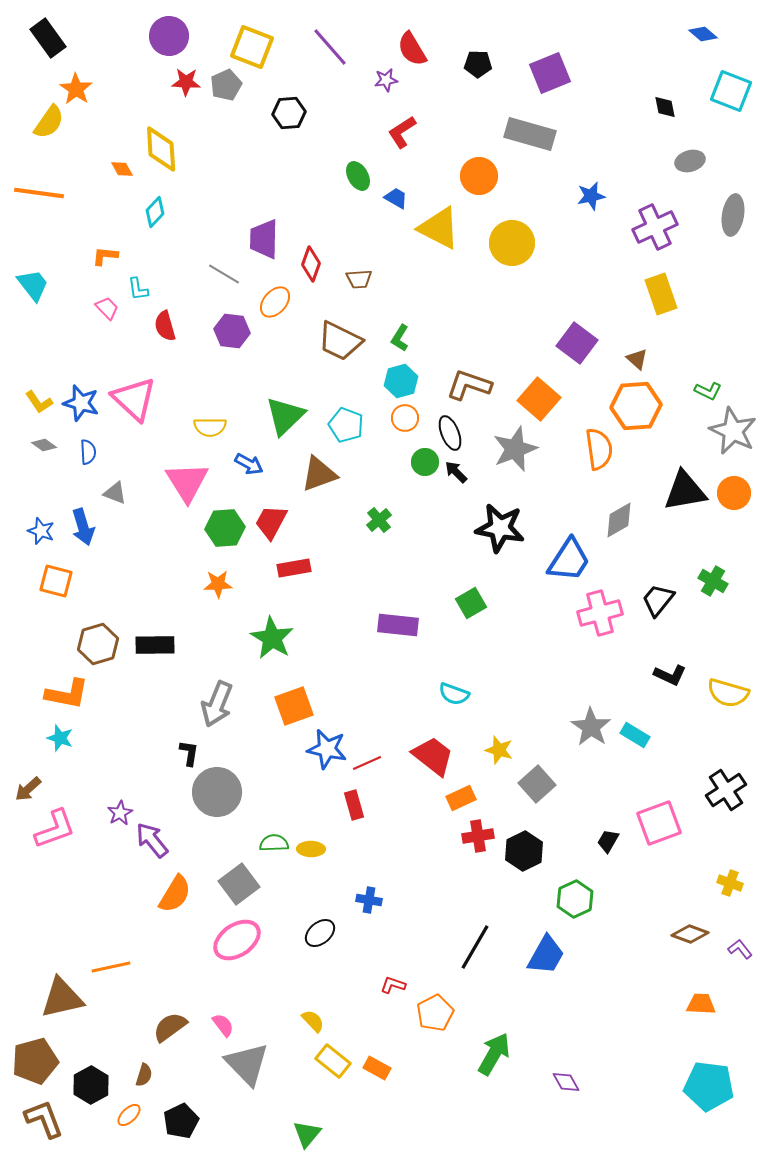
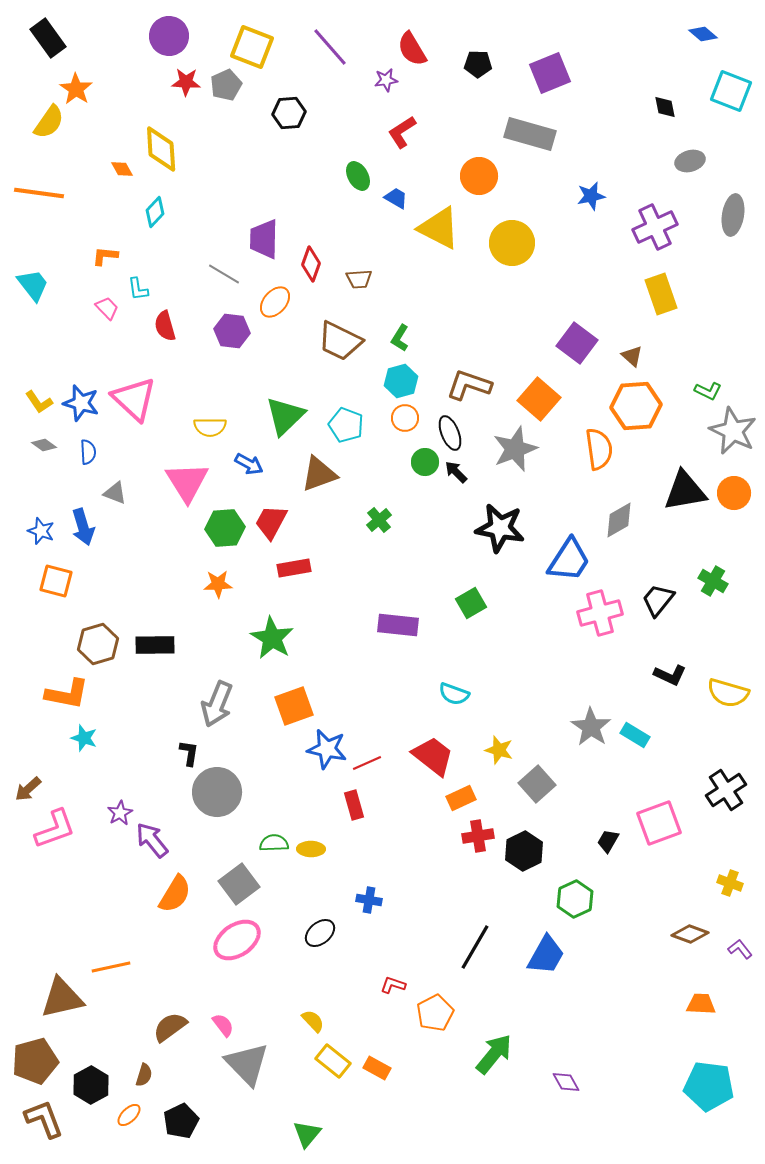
brown triangle at (637, 359): moved 5 px left, 3 px up
cyan star at (60, 738): moved 24 px right
green arrow at (494, 1054): rotated 9 degrees clockwise
